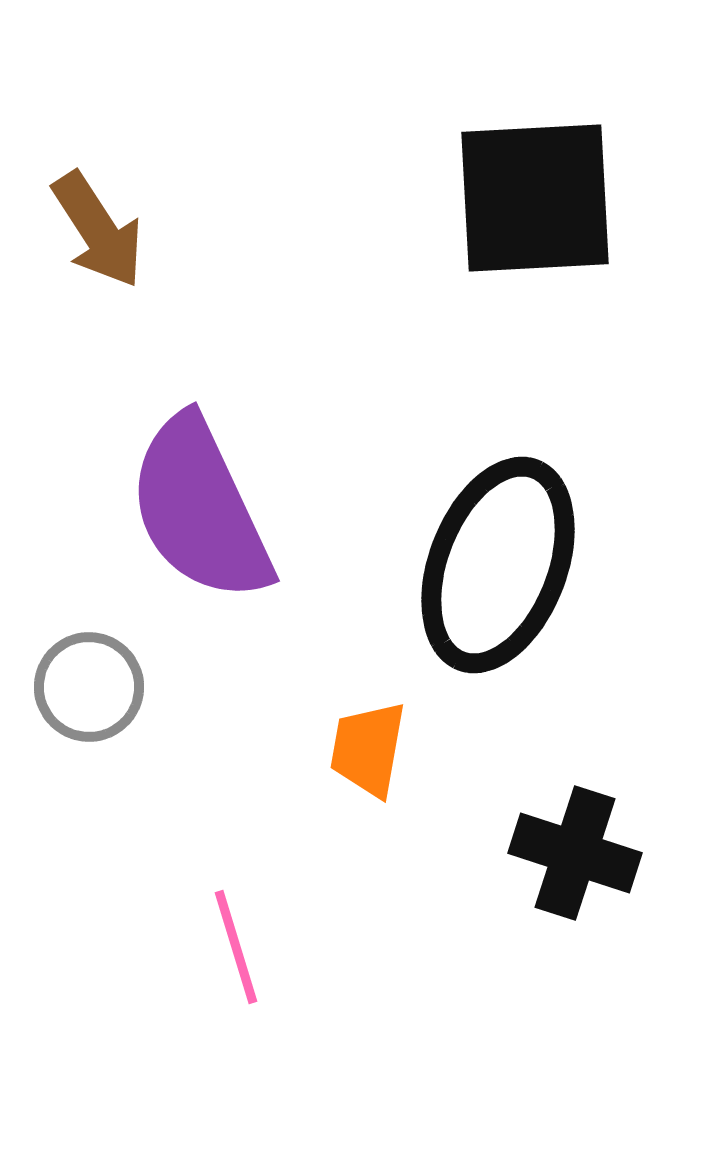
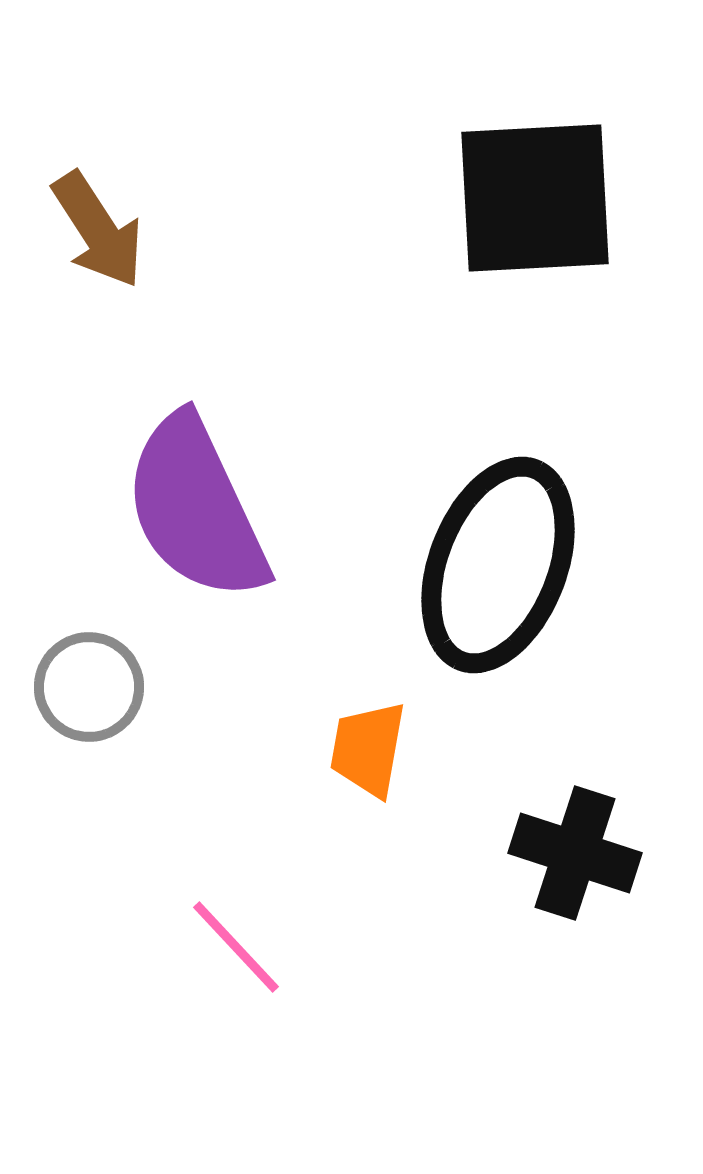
purple semicircle: moved 4 px left, 1 px up
pink line: rotated 26 degrees counterclockwise
